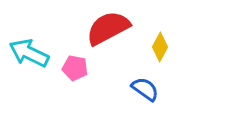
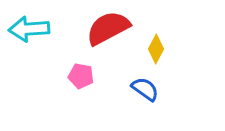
yellow diamond: moved 4 px left, 2 px down
cyan arrow: moved 24 px up; rotated 30 degrees counterclockwise
pink pentagon: moved 6 px right, 8 px down
